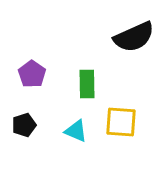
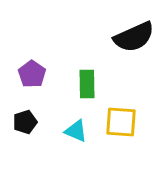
black pentagon: moved 1 px right, 3 px up
